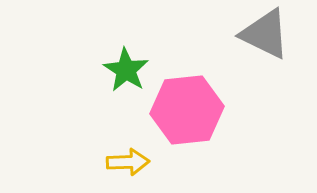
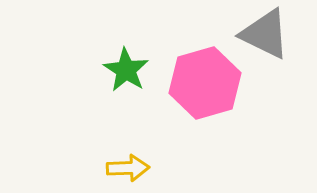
pink hexagon: moved 18 px right, 27 px up; rotated 10 degrees counterclockwise
yellow arrow: moved 6 px down
